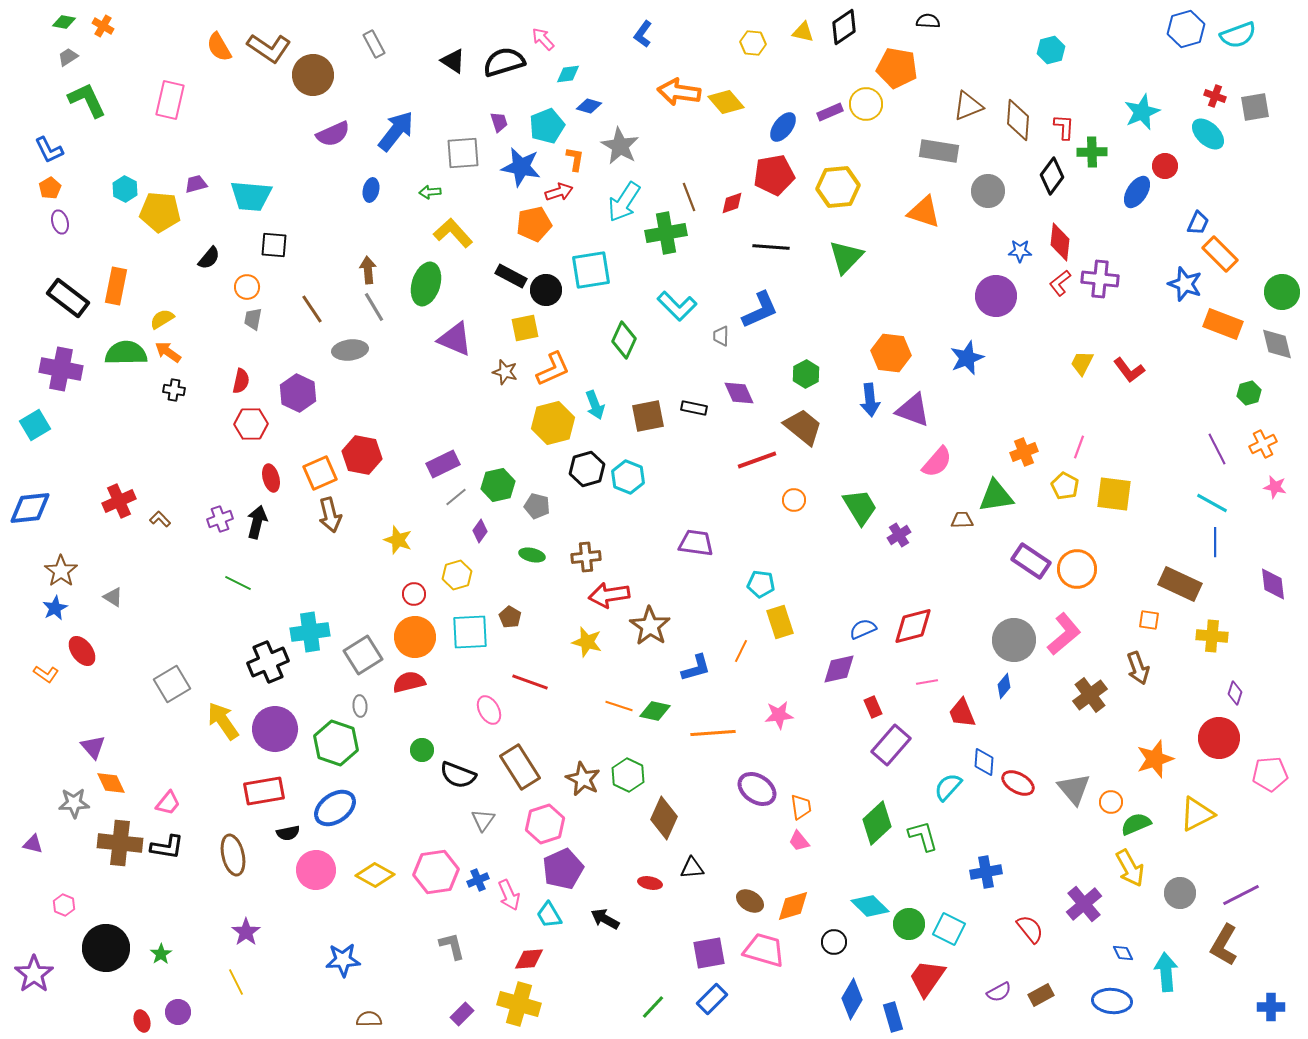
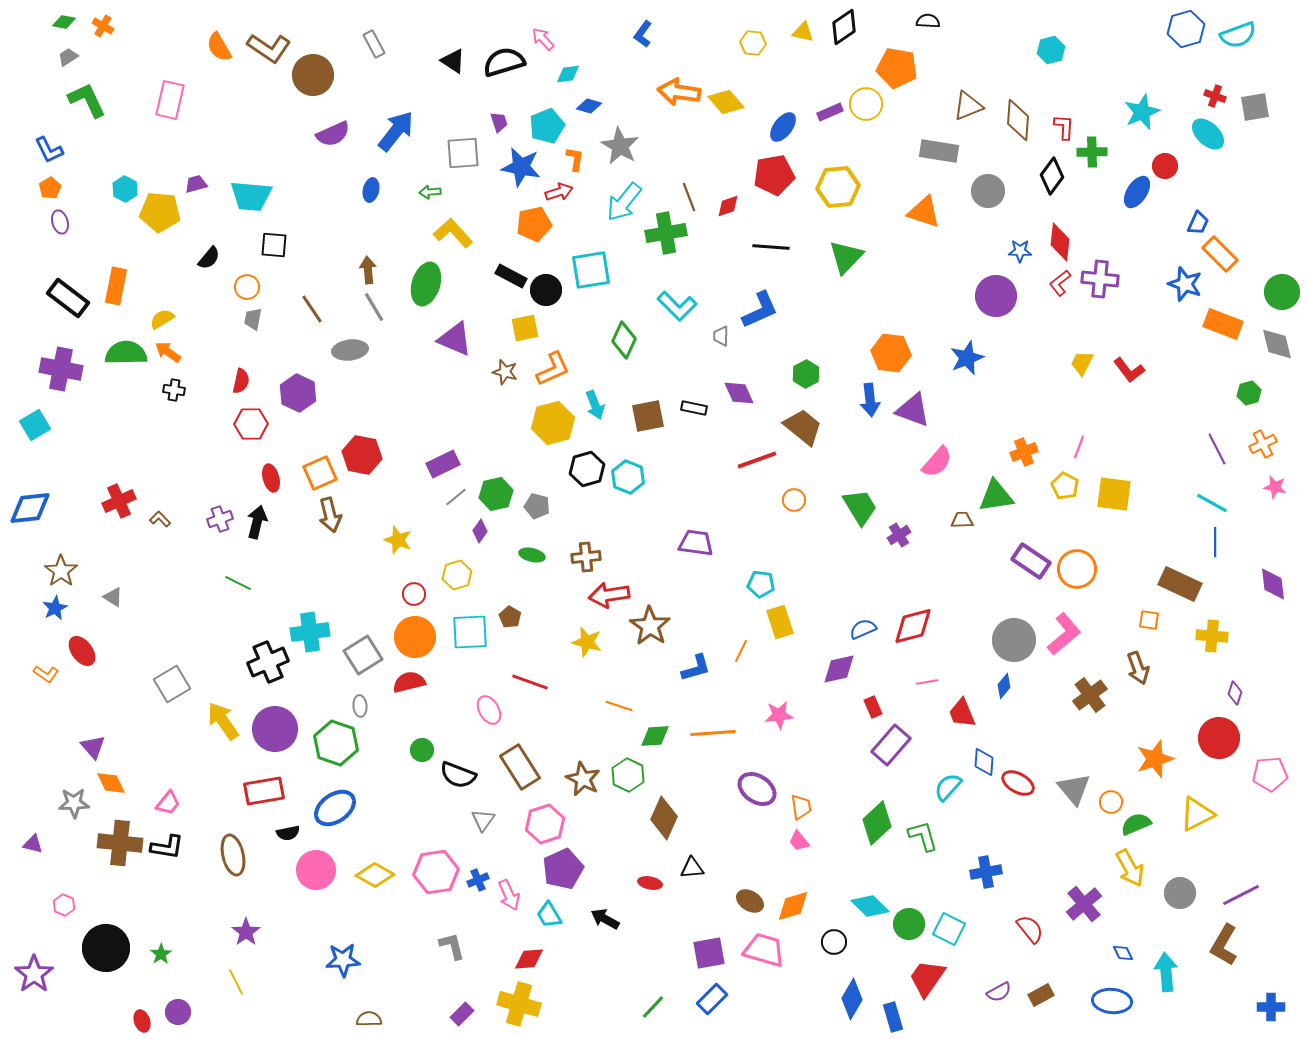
cyan arrow at (624, 202): rotated 6 degrees clockwise
red diamond at (732, 203): moved 4 px left, 3 px down
green hexagon at (498, 485): moved 2 px left, 9 px down
green diamond at (655, 711): moved 25 px down; rotated 16 degrees counterclockwise
